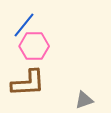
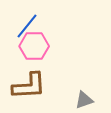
blue line: moved 3 px right, 1 px down
brown L-shape: moved 1 px right, 3 px down
